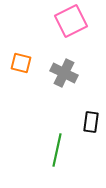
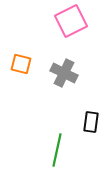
orange square: moved 1 px down
